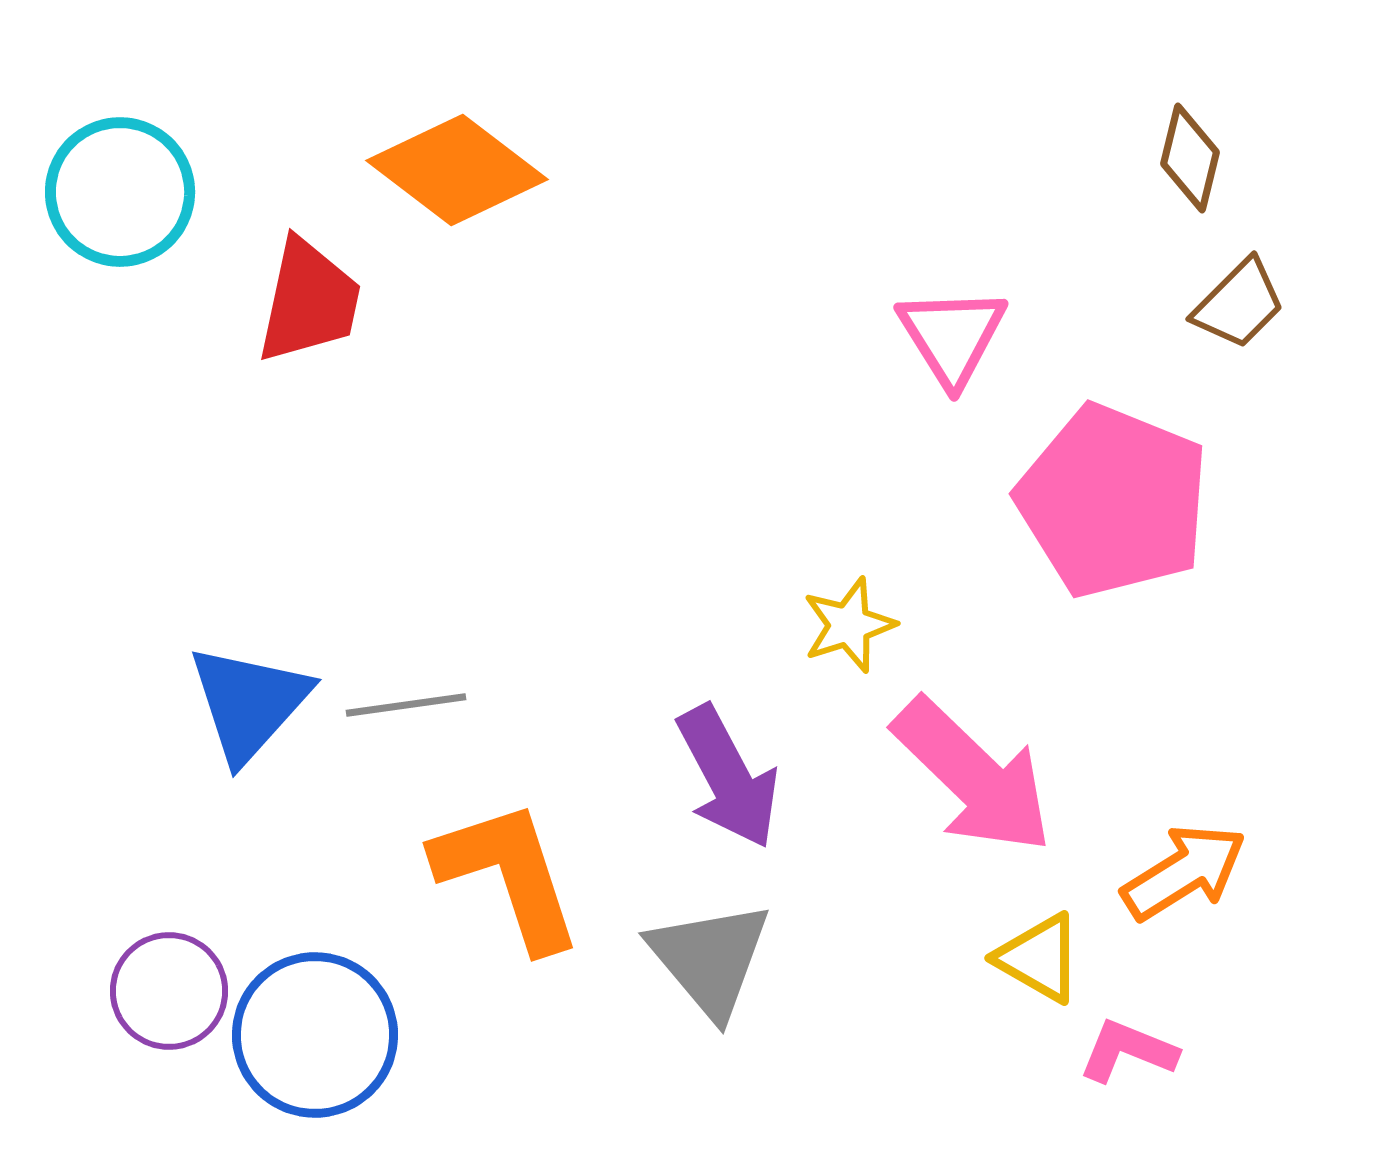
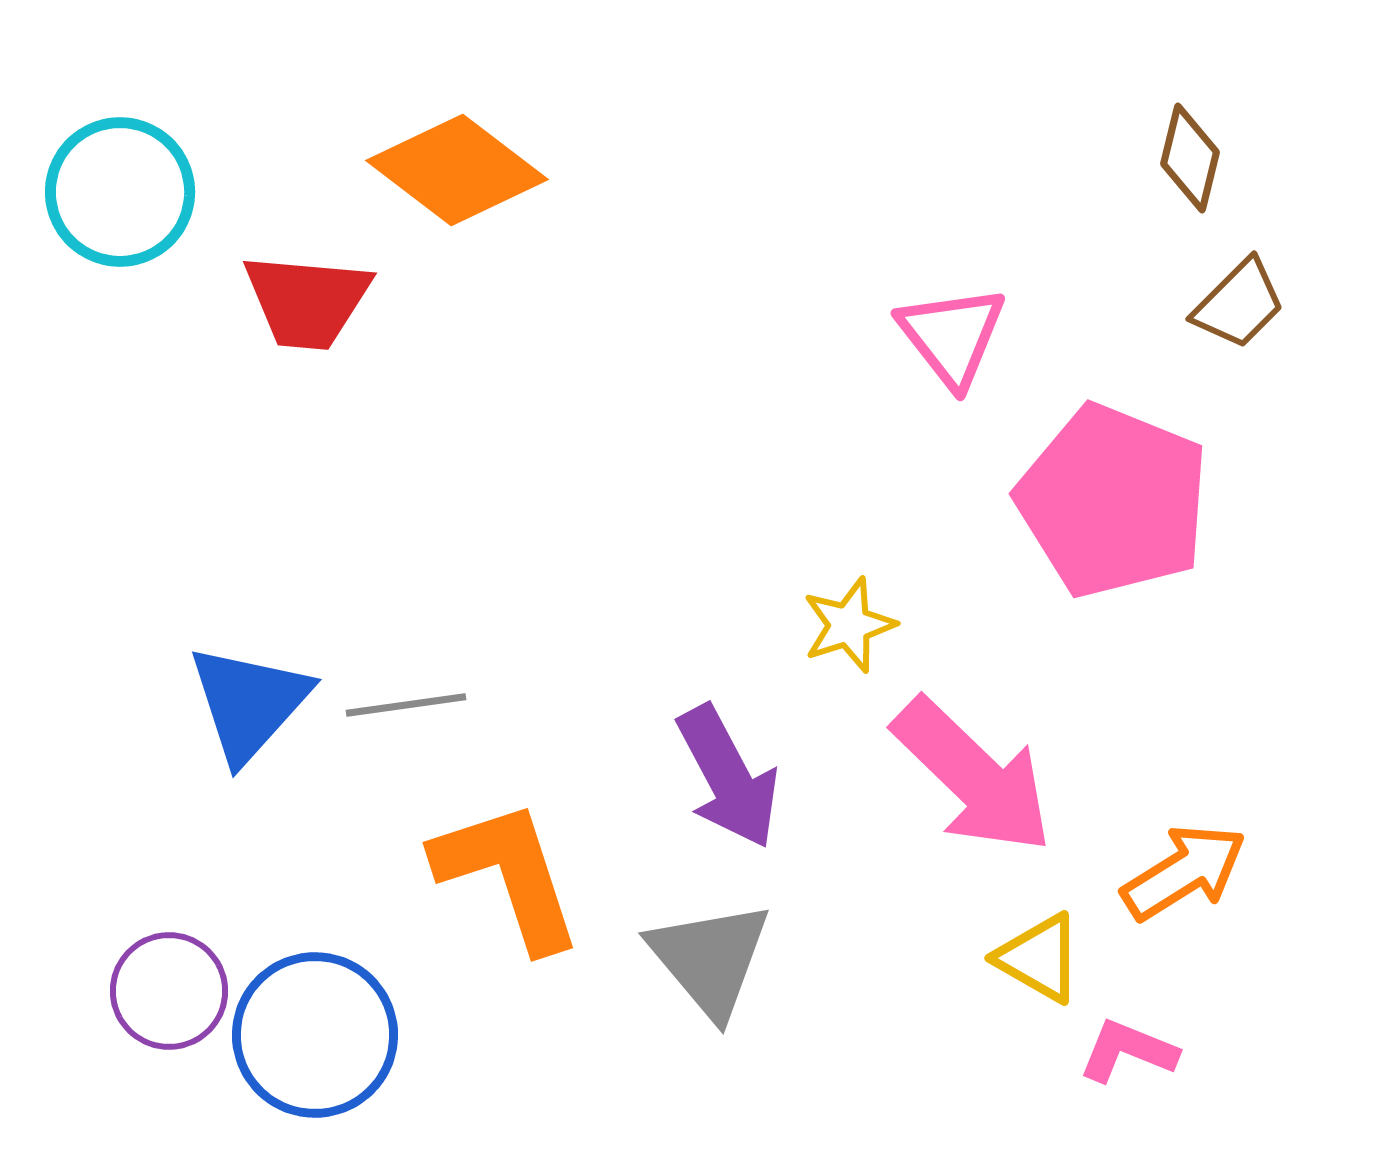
red trapezoid: moved 2 px left; rotated 83 degrees clockwise
pink triangle: rotated 6 degrees counterclockwise
